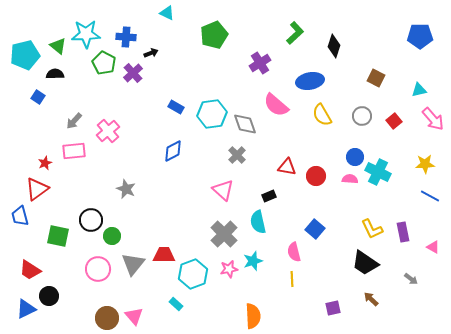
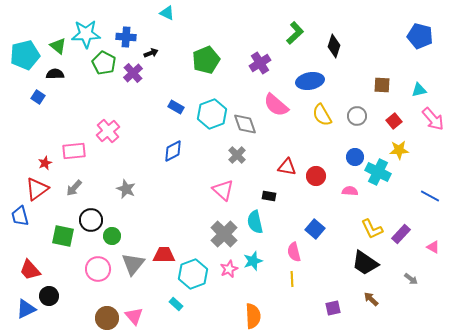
green pentagon at (214, 35): moved 8 px left, 25 px down
blue pentagon at (420, 36): rotated 15 degrees clockwise
brown square at (376, 78): moved 6 px right, 7 px down; rotated 24 degrees counterclockwise
cyan hexagon at (212, 114): rotated 12 degrees counterclockwise
gray circle at (362, 116): moved 5 px left
gray arrow at (74, 121): moved 67 px down
yellow star at (425, 164): moved 26 px left, 14 px up
pink semicircle at (350, 179): moved 12 px down
black rectangle at (269, 196): rotated 32 degrees clockwise
cyan semicircle at (258, 222): moved 3 px left
purple rectangle at (403, 232): moved 2 px left, 2 px down; rotated 54 degrees clockwise
green square at (58, 236): moved 5 px right
pink star at (229, 269): rotated 12 degrees counterclockwise
red trapezoid at (30, 270): rotated 15 degrees clockwise
